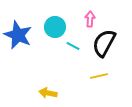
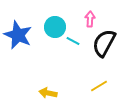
cyan line: moved 5 px up
yellow line: moved 10 px down; rotated 18 degrees counterclockwise
